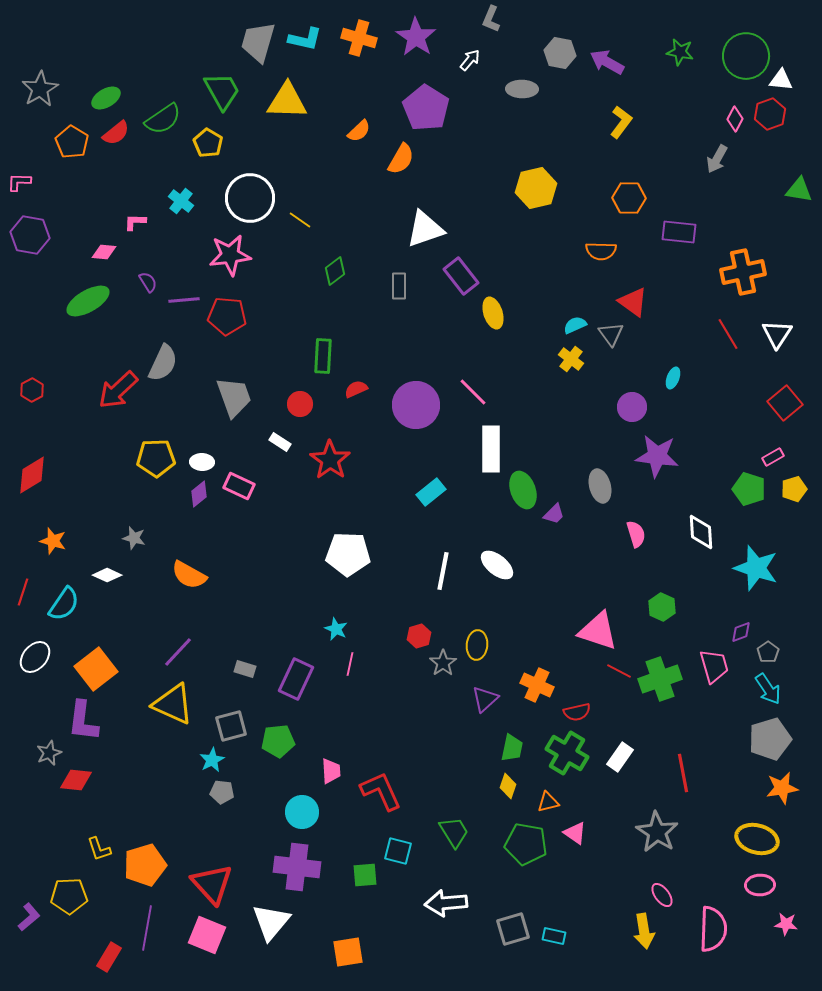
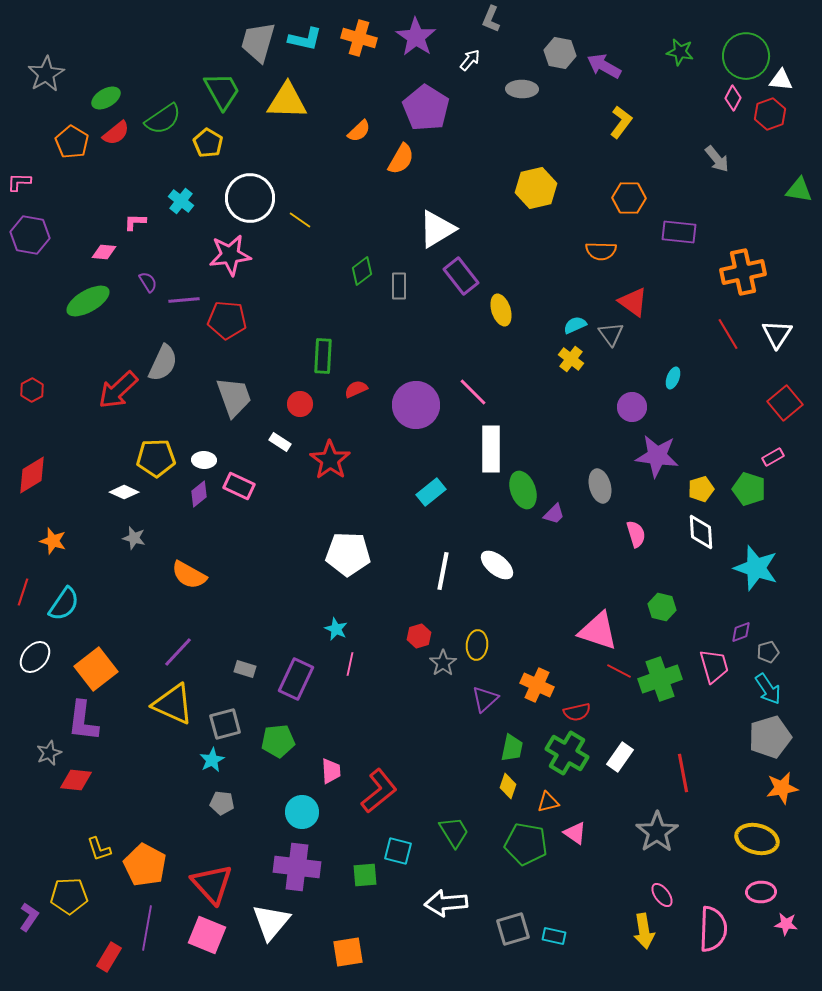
purple arrow at (607, 62): moved 3 px left, 4 px down
gray star at (40, 89): moved 6 px right, 15 px up
pink diamond at (735, 119): moved 2 px left, 21 px up
gray arrow at (717, 159): rotated 68 degrees counterclockwise
white triangle at (425, 229): moved 12 px right; rotated 12 degrees counterclockwise
green diamond at (335, 271): moved 27 px right
yellow ellipse at (493, 313): moved 8 px right, 3 px up
red pentagon at (227, 316): moved 4 px down
white ellipse at (202, 462): moved 2 px right, 2 px up
yellow pentagon at (794, 489): moved 93 px left
white diamond at (107, 575): moved 17 px right, 83 px up
green hexagon at (662, 607): rotated 12 degrees counterclockwise
gray pentagon at (768, 652): rotated 20 degrees clockwise
gray square at (231, 726): moved 6 px left, 2 px up
gray pentagon at (770, 739): moved 2 px up
red L-shape at (381, 791): moved 2 px left; rotated 75 degrees clockwise
gray pentagon at (222, 792): moved 11 px down
gray star at (657, 832): rotated 6 degrees clockwise
orange pentagon at (145, 865): rotated 27 degrees counterclockwise
pink ellipse at (760, 885): moved 1 px right, 7 px down
purple L-shape at (29, 917): rotated 16 degrees counterclockwise
